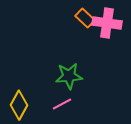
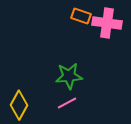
orange rectangle: moved 4 px left, 2 px up; rotated 24 degrees counterclockwise
pink line: moved 5 px right, 1 px up
